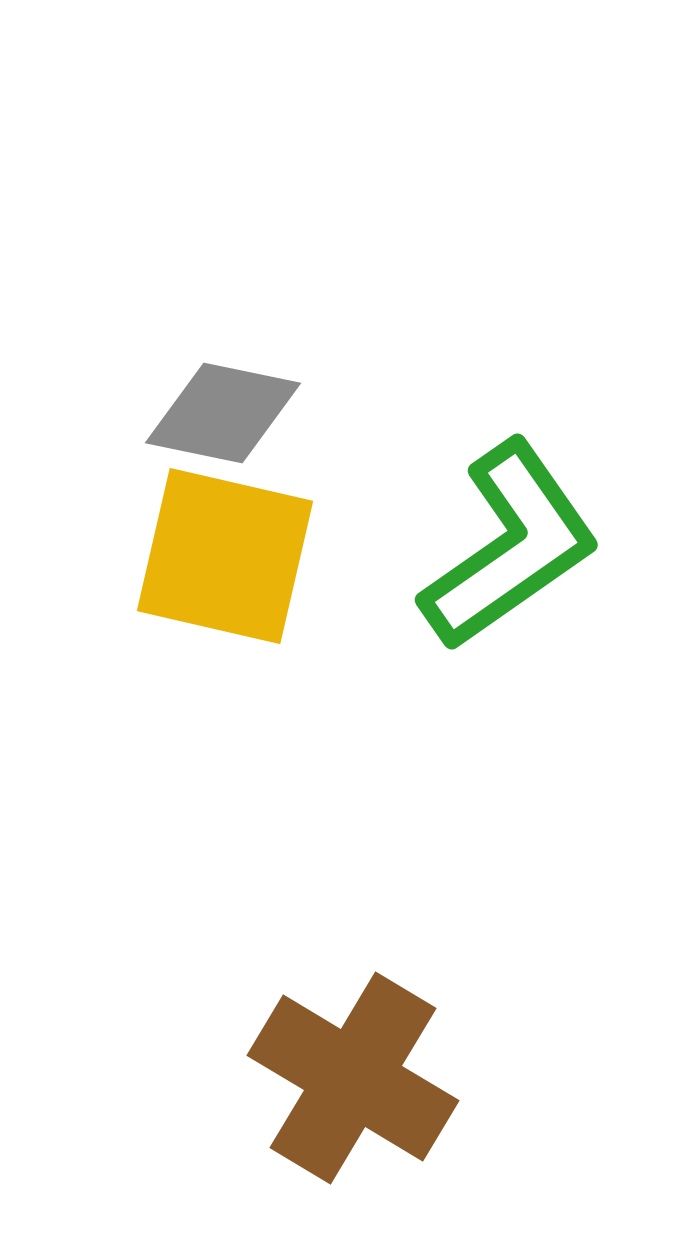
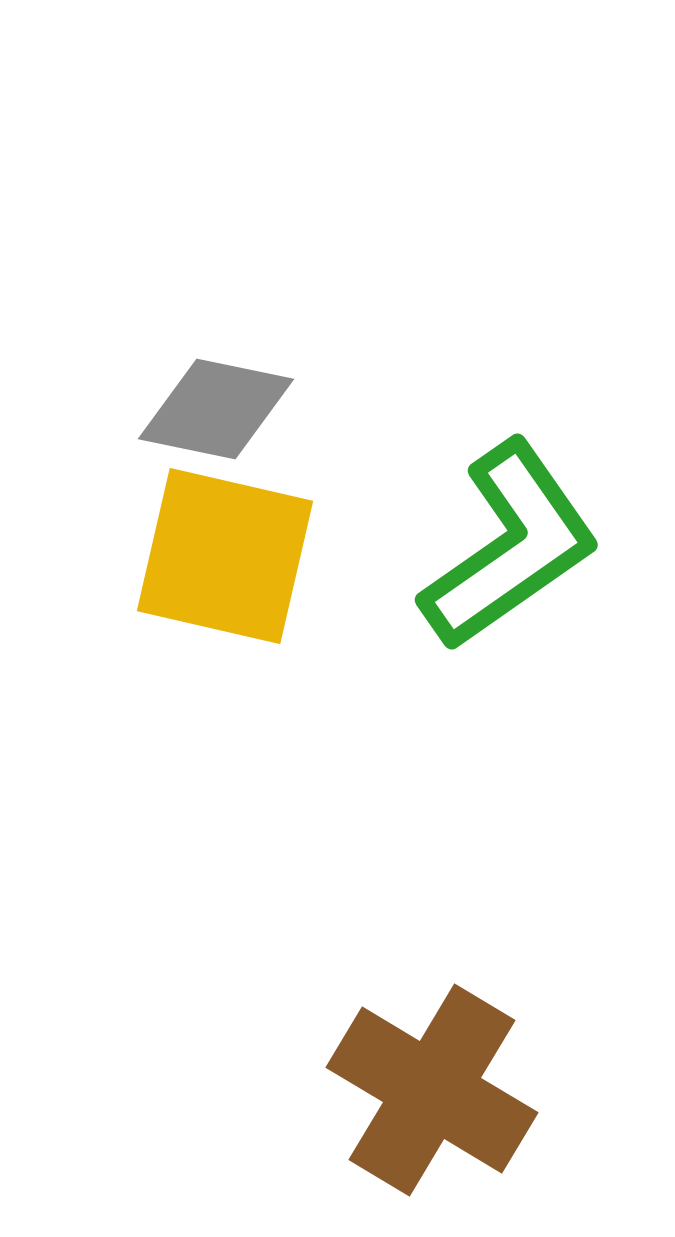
gray diamond: moved 7 px left, 4 px up
brown cross: moved 79 px right, 12 px down
